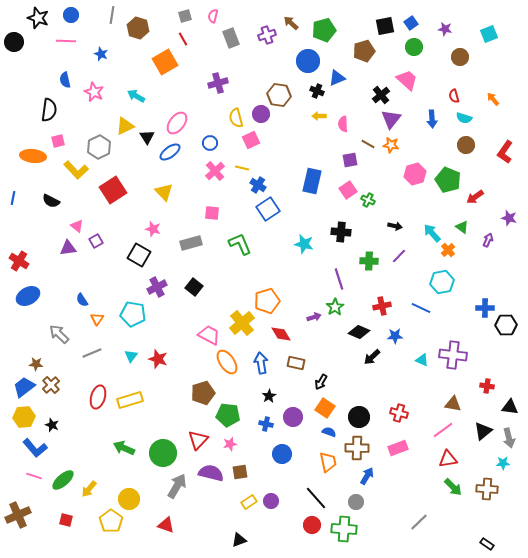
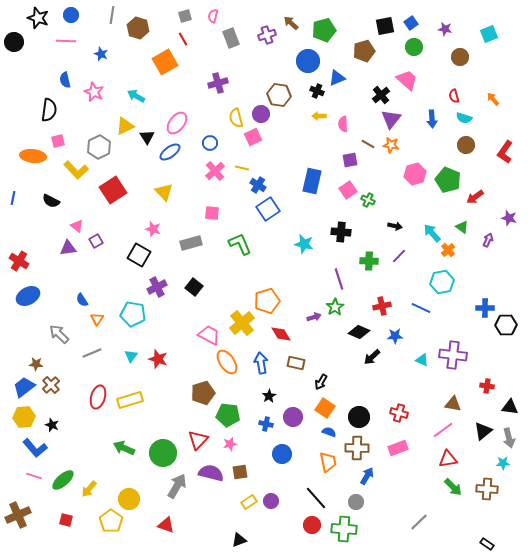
pink square at (251, 140): moved 2 px right, 3 px up
